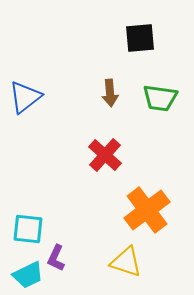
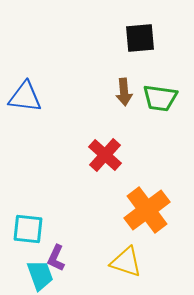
brown arrow: moved 14 px right, 1 px up
blue triangle: rotated 45 degrees clockwise
cyan trapezoid: moved 12 px right; rotated 84 degrees counterclockwise
